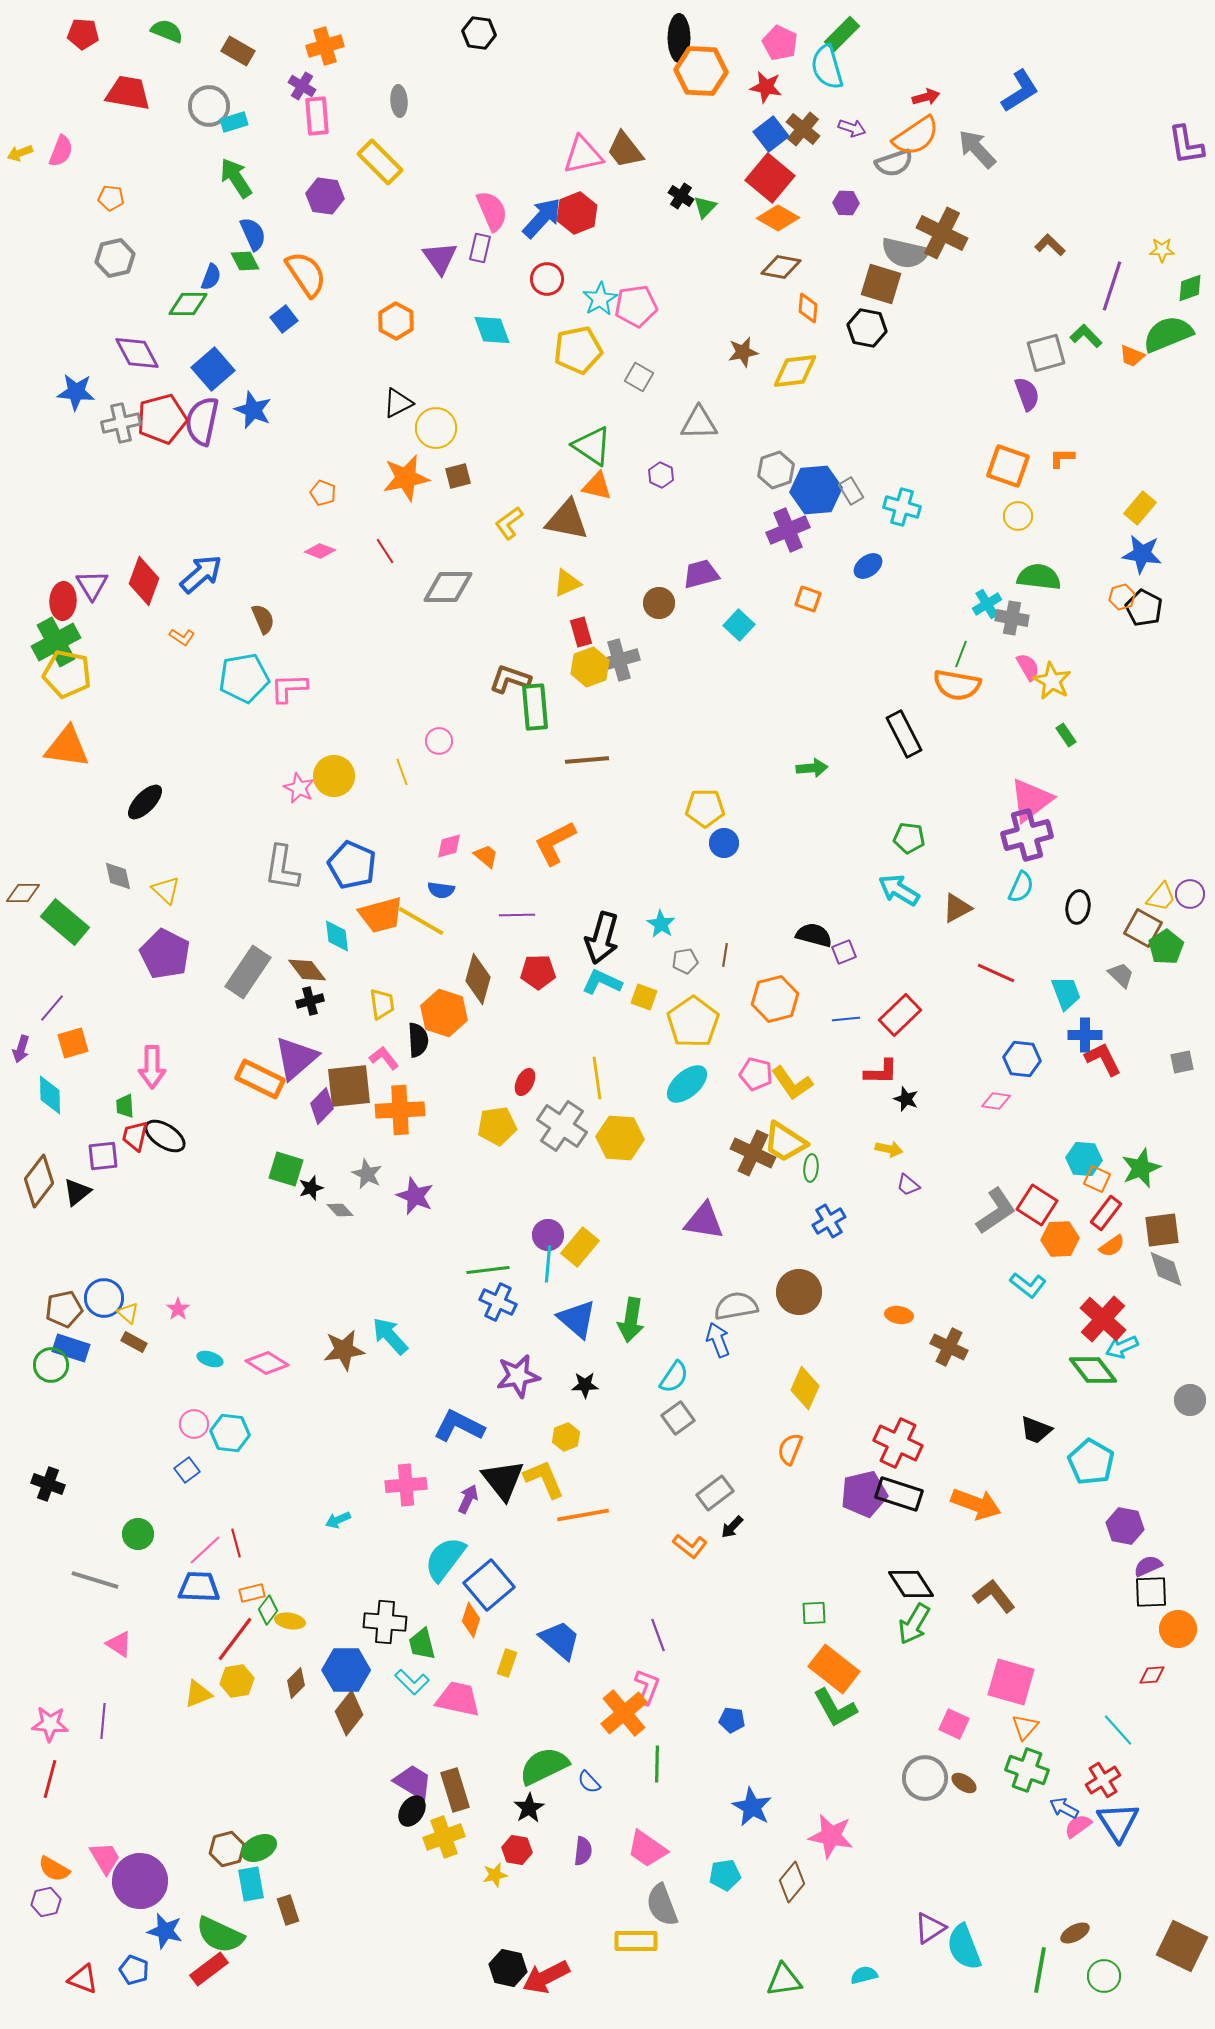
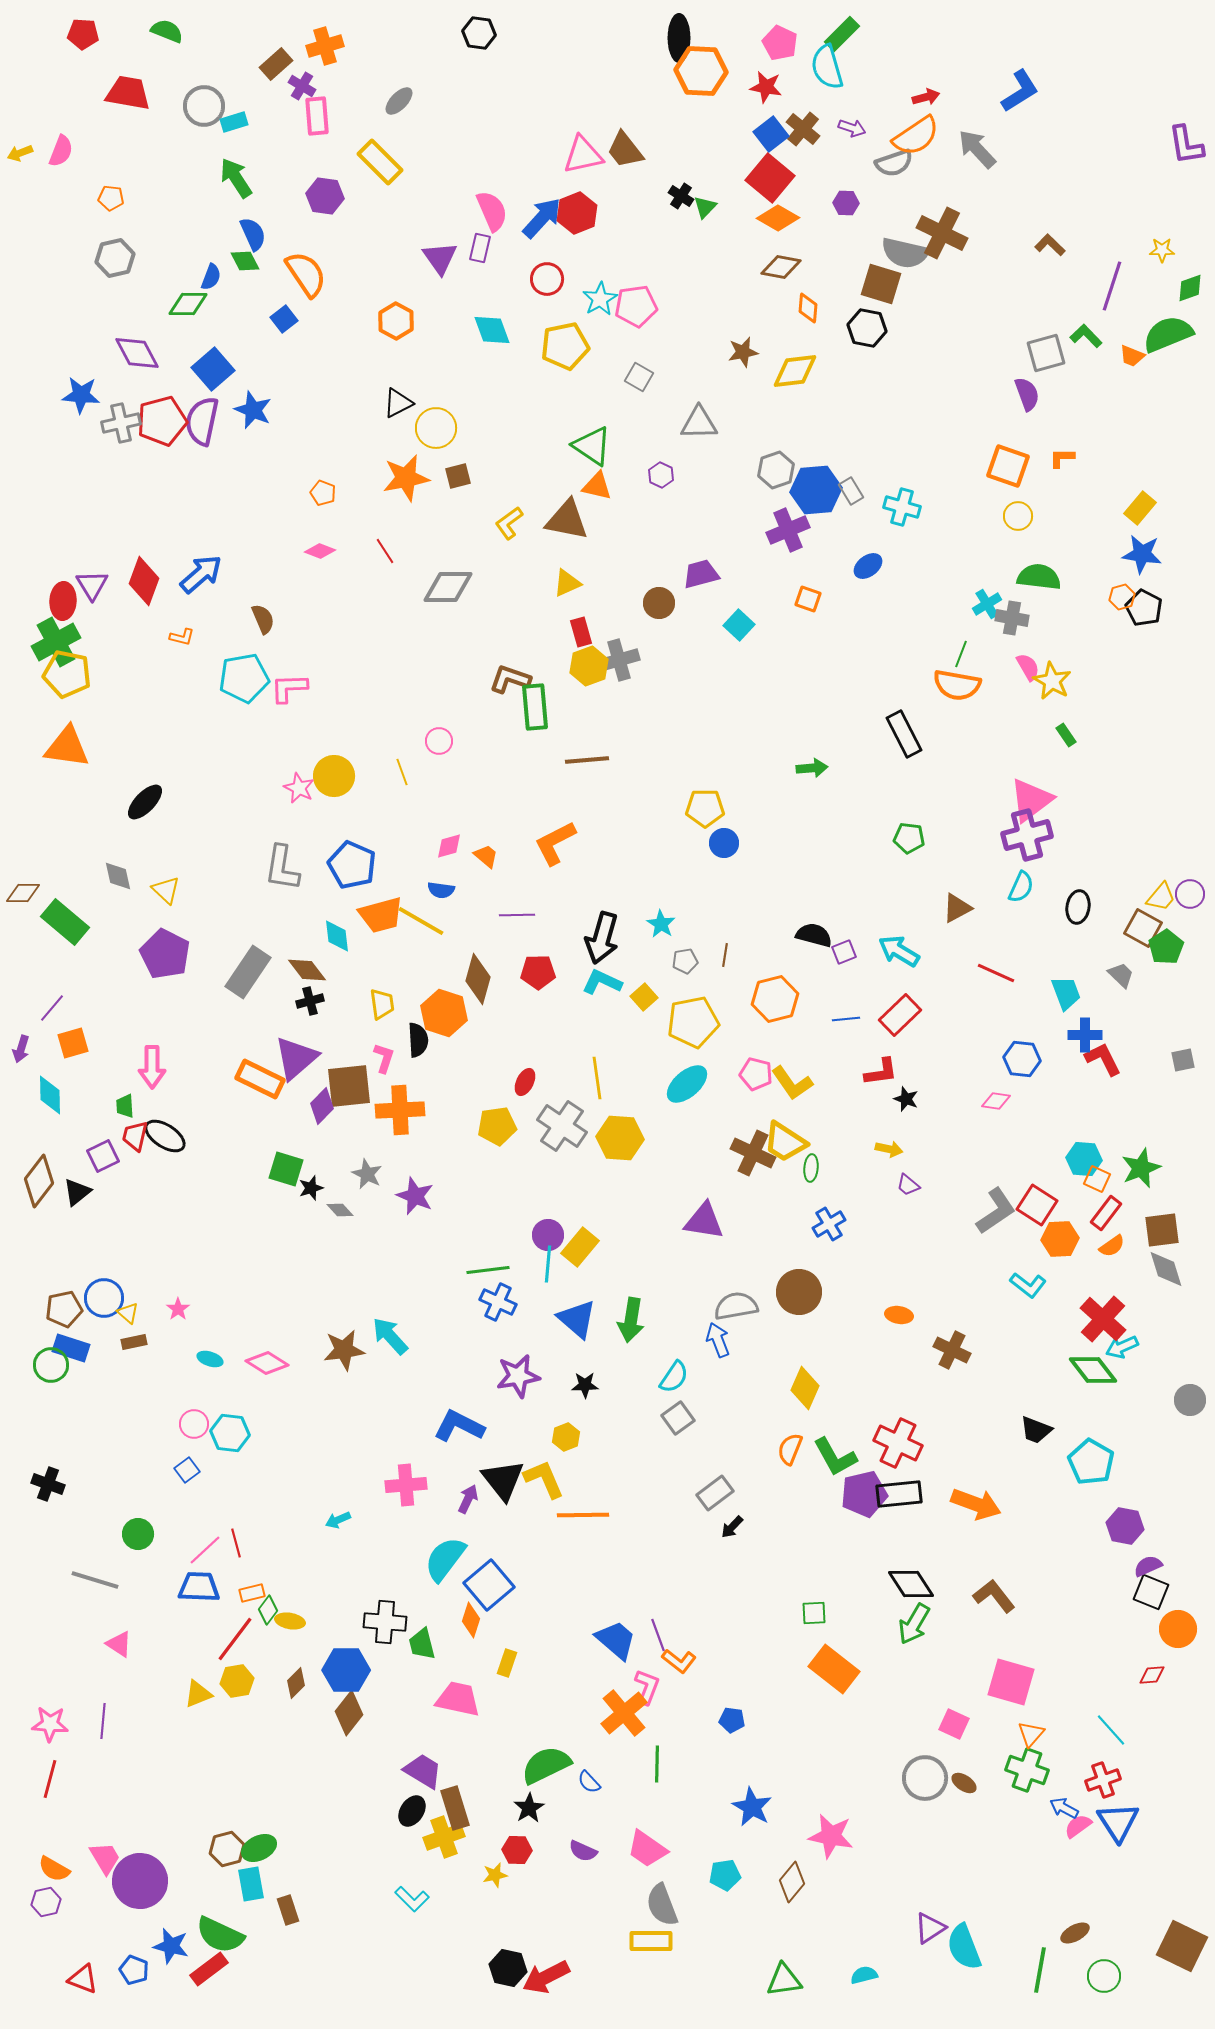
brown rectangle at (238, 51): moved 38 px right, 13 px down; rotated 72 degrees counterclockwise
gray ellipse at (399, 101): rotated 48 degrees clockwise
gray circle at (209, 106): moved 5 px left
yellow pentagon at (578, 350): moved 13 px left, 4 px up
blue star at (76, 392): moved 5 px right, 3 px down
red pentagon at (162, 419): moved 2 px down
orange L-shape at (182, 637): rotated 20 degrees counterclockwise
yellow hexagon at (590, 667): moved 1 px left, 1 px up
cyan arrow at (899, 890): moved 61 px down
yellow square at (644, 997): rotated 28 degrees clockwise
yellow pentagon at (693, 1022): rotated 24 degrees clockwise
pink L-shape at (384, 1058): rotated 56 degrees clockwise
gray square at (1182, 1062): moved 1 px right, 2 px up
red L-shape at (881, 1072): rotated 9 degrees counterclockwise
purple square at (103, 1156): rotated 20 degrees counterclockwise
blue cross at (829, 1221): moved 3 px down
brown rectangle at (134, 1342): rotated 40 degrees counterclockwise
brown cross at (949, 1347): moved 3 px right, 3 px down
black rectangle at (899, 1494): rotated 24 degrees counterclockwise
orange line at (583, 1515): rotated 9 degrees clockwise
orange L-shape at (690, 1546): moved 11 px left, 115 px down
black square at (1151, 1592): rotated 24 degrees clockwise
blue trapezoid at (560, 1640): moved 56 px right
cyan L-shape at (412, 1682): moved 217 px down
green L-shape at (835, 1708): moved 251 px up
orange triangle at (1025, 1727): moved 6 px right, 7 px down
cyan line at (1118, 1730): moved 7 px left
green semicircle at (544, 1766): moved 2 px right, 1 px up
red cross at (1103, 1780): rotated 12 degrees clockwise
purple trapezoid at (413, 1782): moved 10 px right, 11 px up
brown rectangle at (455, 1790): moved 18 px down
red hexagon at (517, 1850): rotated 8 degrees counterclockwise
purple semicircle at (583, 1851): rotated 108 degrees clockwise
blue star at (165, 1931): moved 6 px right, 15 px down
yellow rectangle at (636, 1941): moved 15 px right
